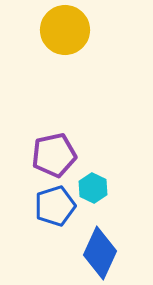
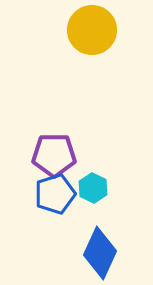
yellow circle: moved 27 px right
purple pentagon: rotated 12 degrees clockwise
blue pentagon: moved 12 px up
